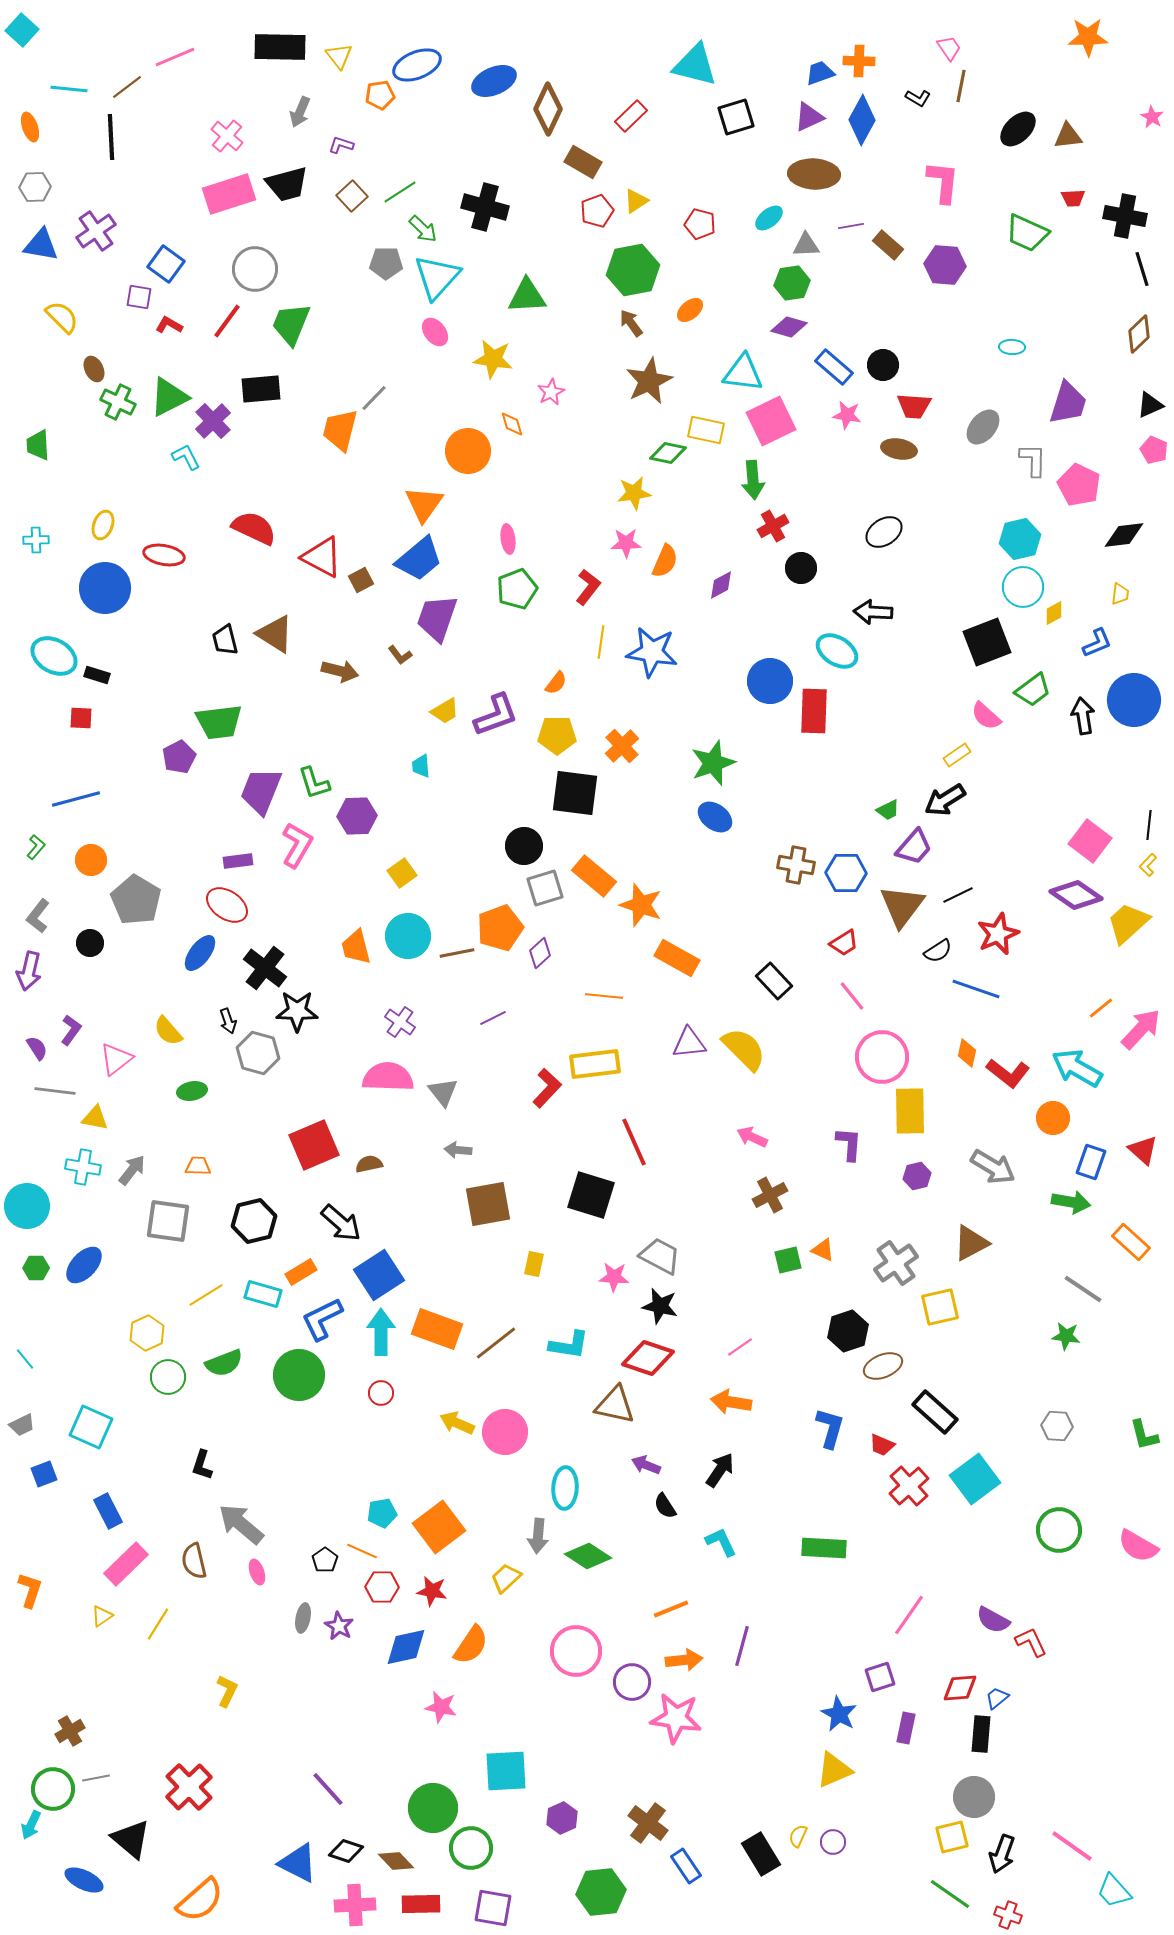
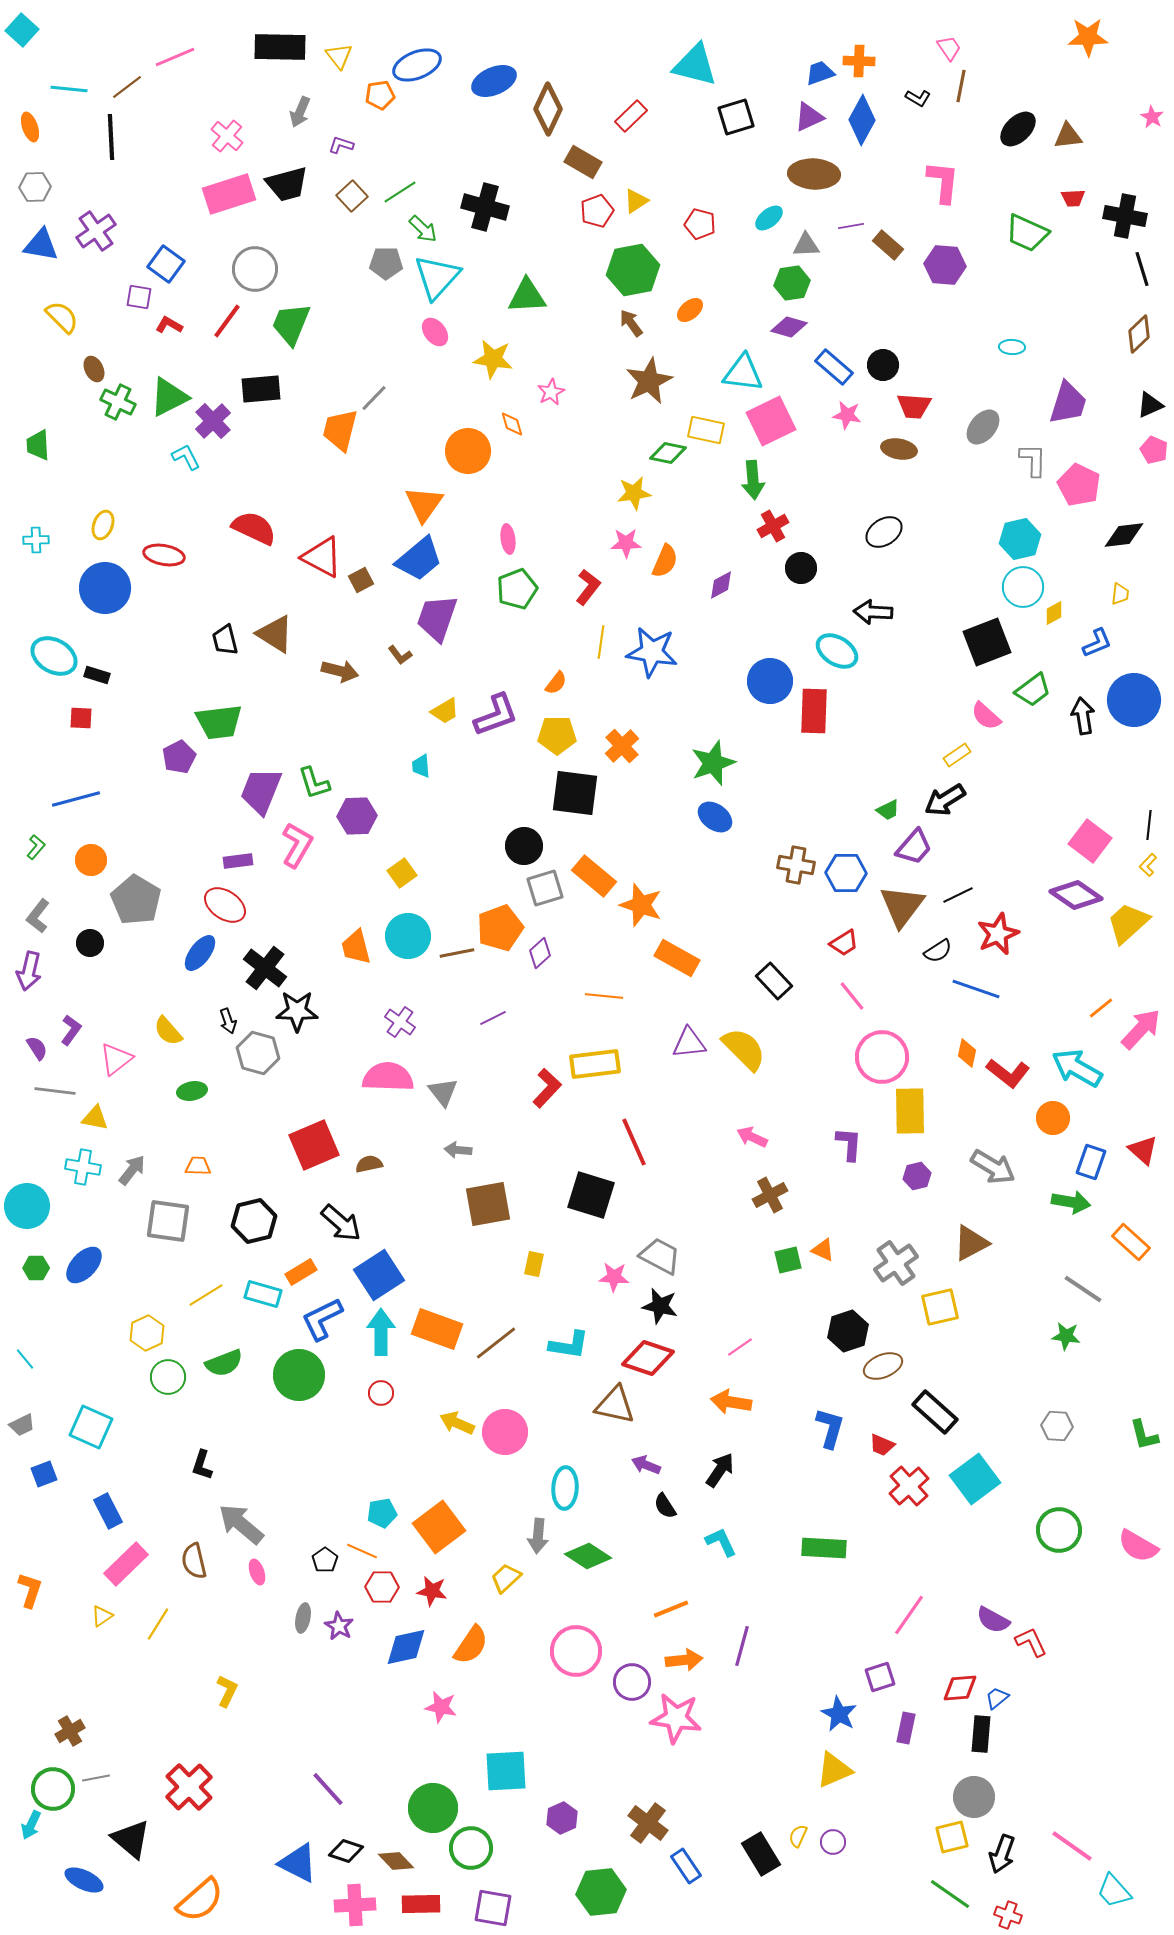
red ellipse at (227, 905): moved 2 px left
